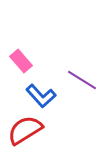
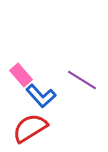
pink rectangle: moved 14 px down
red semicircle: moved 5 px right, 2 px up
